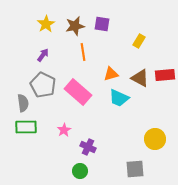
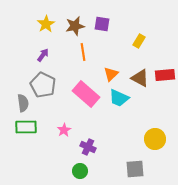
orange triangle: rotated 28 degrees counterclockwise
pink rectangle: moved 8 px right, 2 px down
